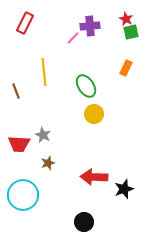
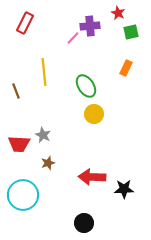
red star: moved 8 px left, 6 px up
red arrow: moved 2 px left
black star: rotated 18 degrees clockwise
black circle: moved 1 px down
